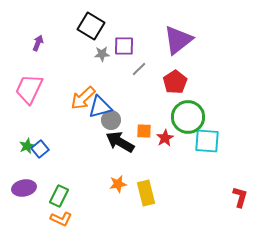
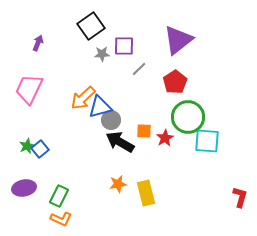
black square: rotated 24 degrees clockwise
